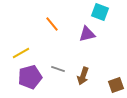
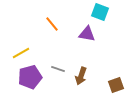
purple triangle: rotated 24 degrees clockwise
brown arrow: moved 2 px left
